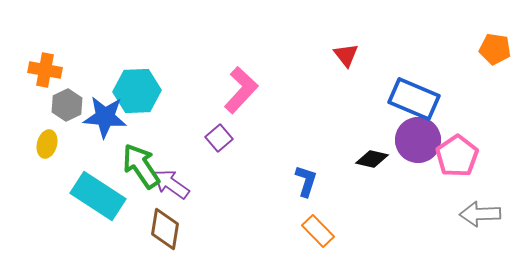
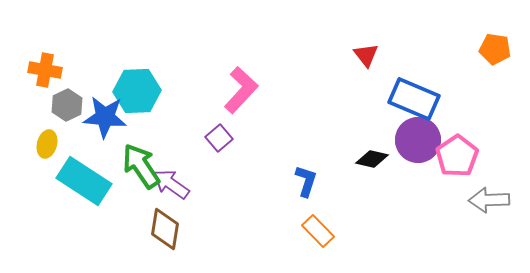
red triangle: moved 20 px right
cyan rectangle: moved 14 px left, 15 px up
gray arrow: moved 9 px right, 14 px up
